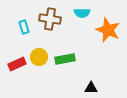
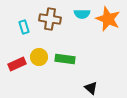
cyan semicircle: moved 1 px down
orange star: moved 11 px up
green rectangle: rotated 18 degrees clockwise
black triangle: rotated 40 degrees clockwise
